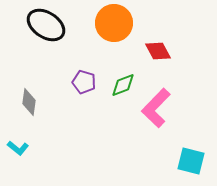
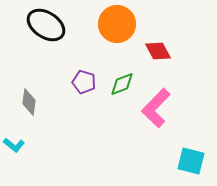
orange circle: moved 3 px right, 1 px down
green diamond: moved 1 px left, 1 px up
cyan L-shape: moved 4 px left, 3 px up
